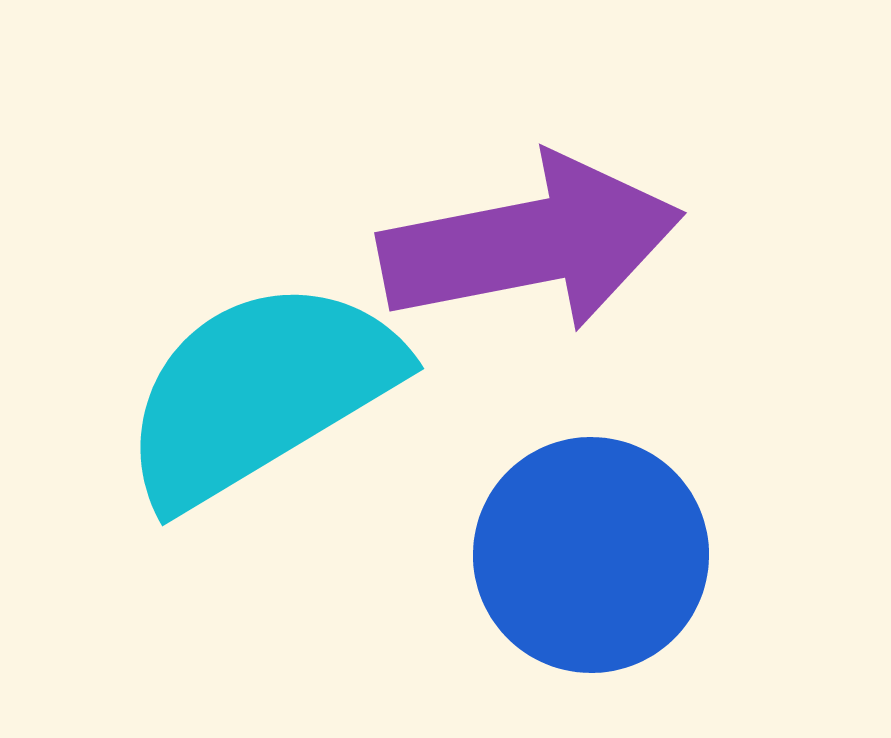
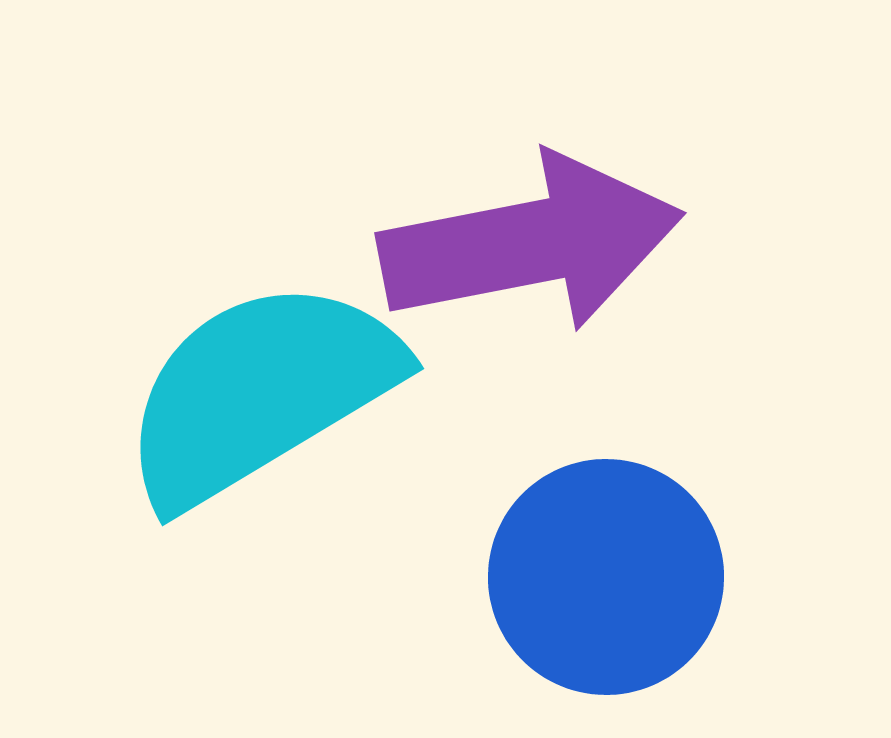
blue circle: moved 15 px right, 22 px down
